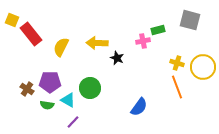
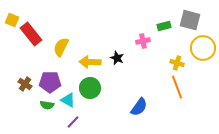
green rectangle: moved 6 px right, 4 px up
yellow arrow: moved 7 px left, 19 px down
yellow circle: moved 19 px up
brown cross: moved 2 px left, 5 px up
